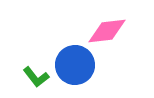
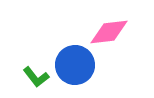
pink diamond: moved 2 px right, 1 px down
